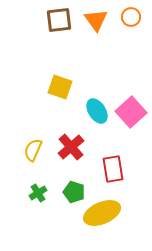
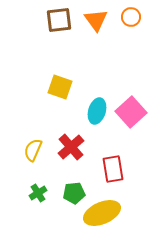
cyan ellipse: rotated 50 degrees clockwise
green pentagon: moved 1 px down; rotated 25 degrees counterclockwise
